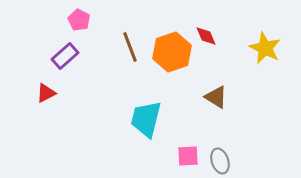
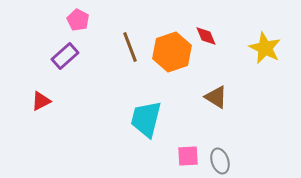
pink pentagon: moved 1 px left
red triangle: moved 5 px left, 8 px down
